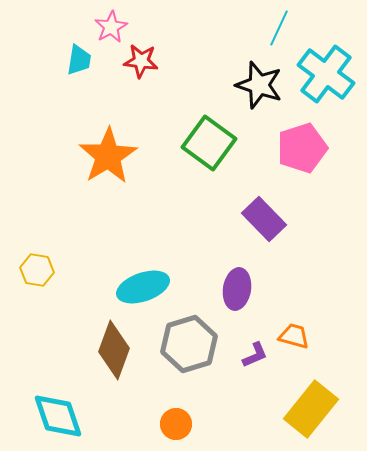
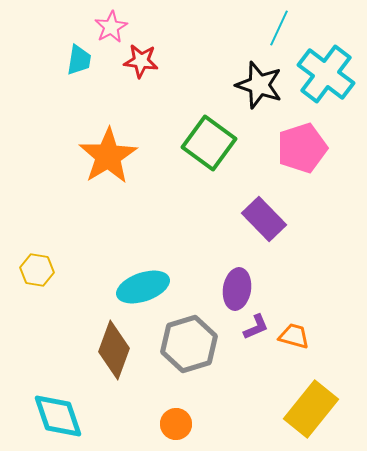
purple L-shape: moved 1 px right, 28 px up
